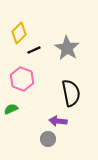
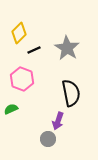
purple arrow: rotated 78 degrees counterclockwise
